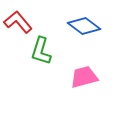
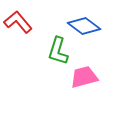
green L-shape: moved 17 px right
